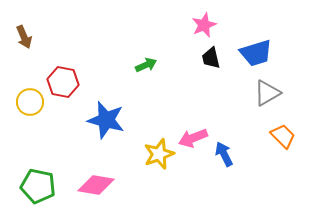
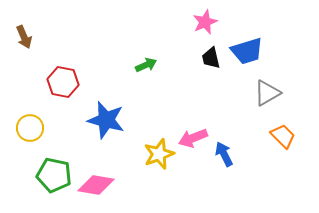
pink star: moved 1 px right, 3 px up
blue trapezoid: moved 9 px left, 2 px up
yellow circle: moved 26 px down
green pentagon: moved 16 px right, 11 px up
